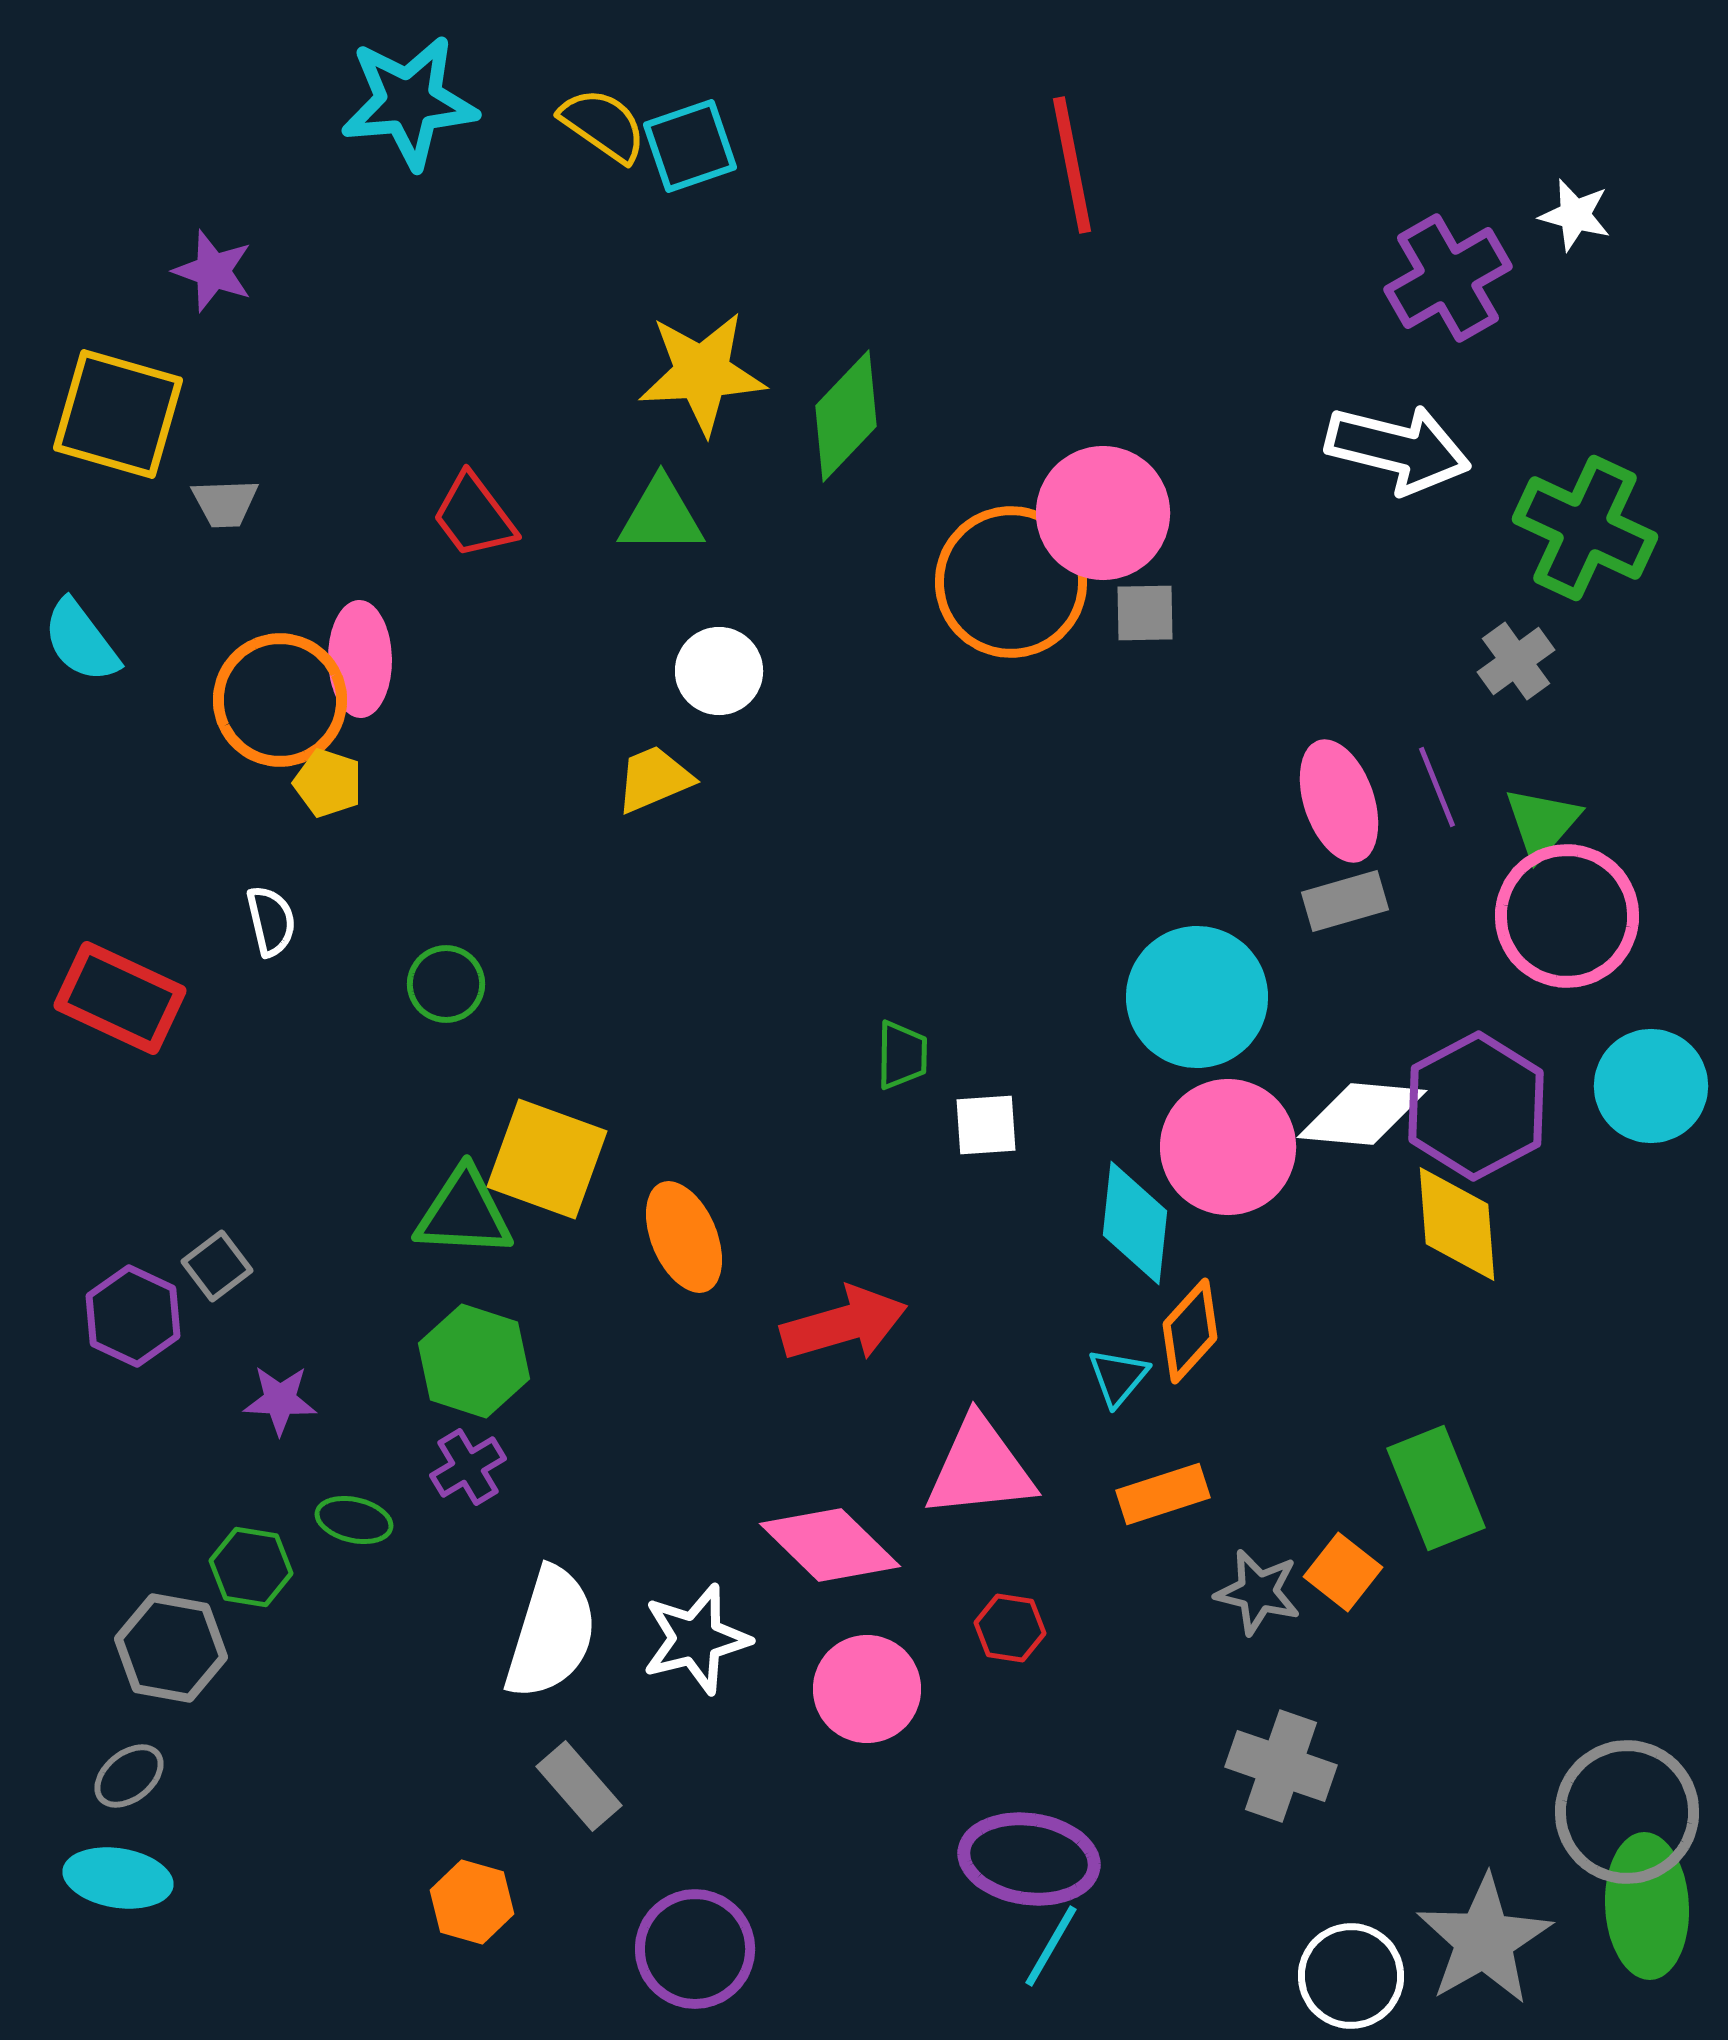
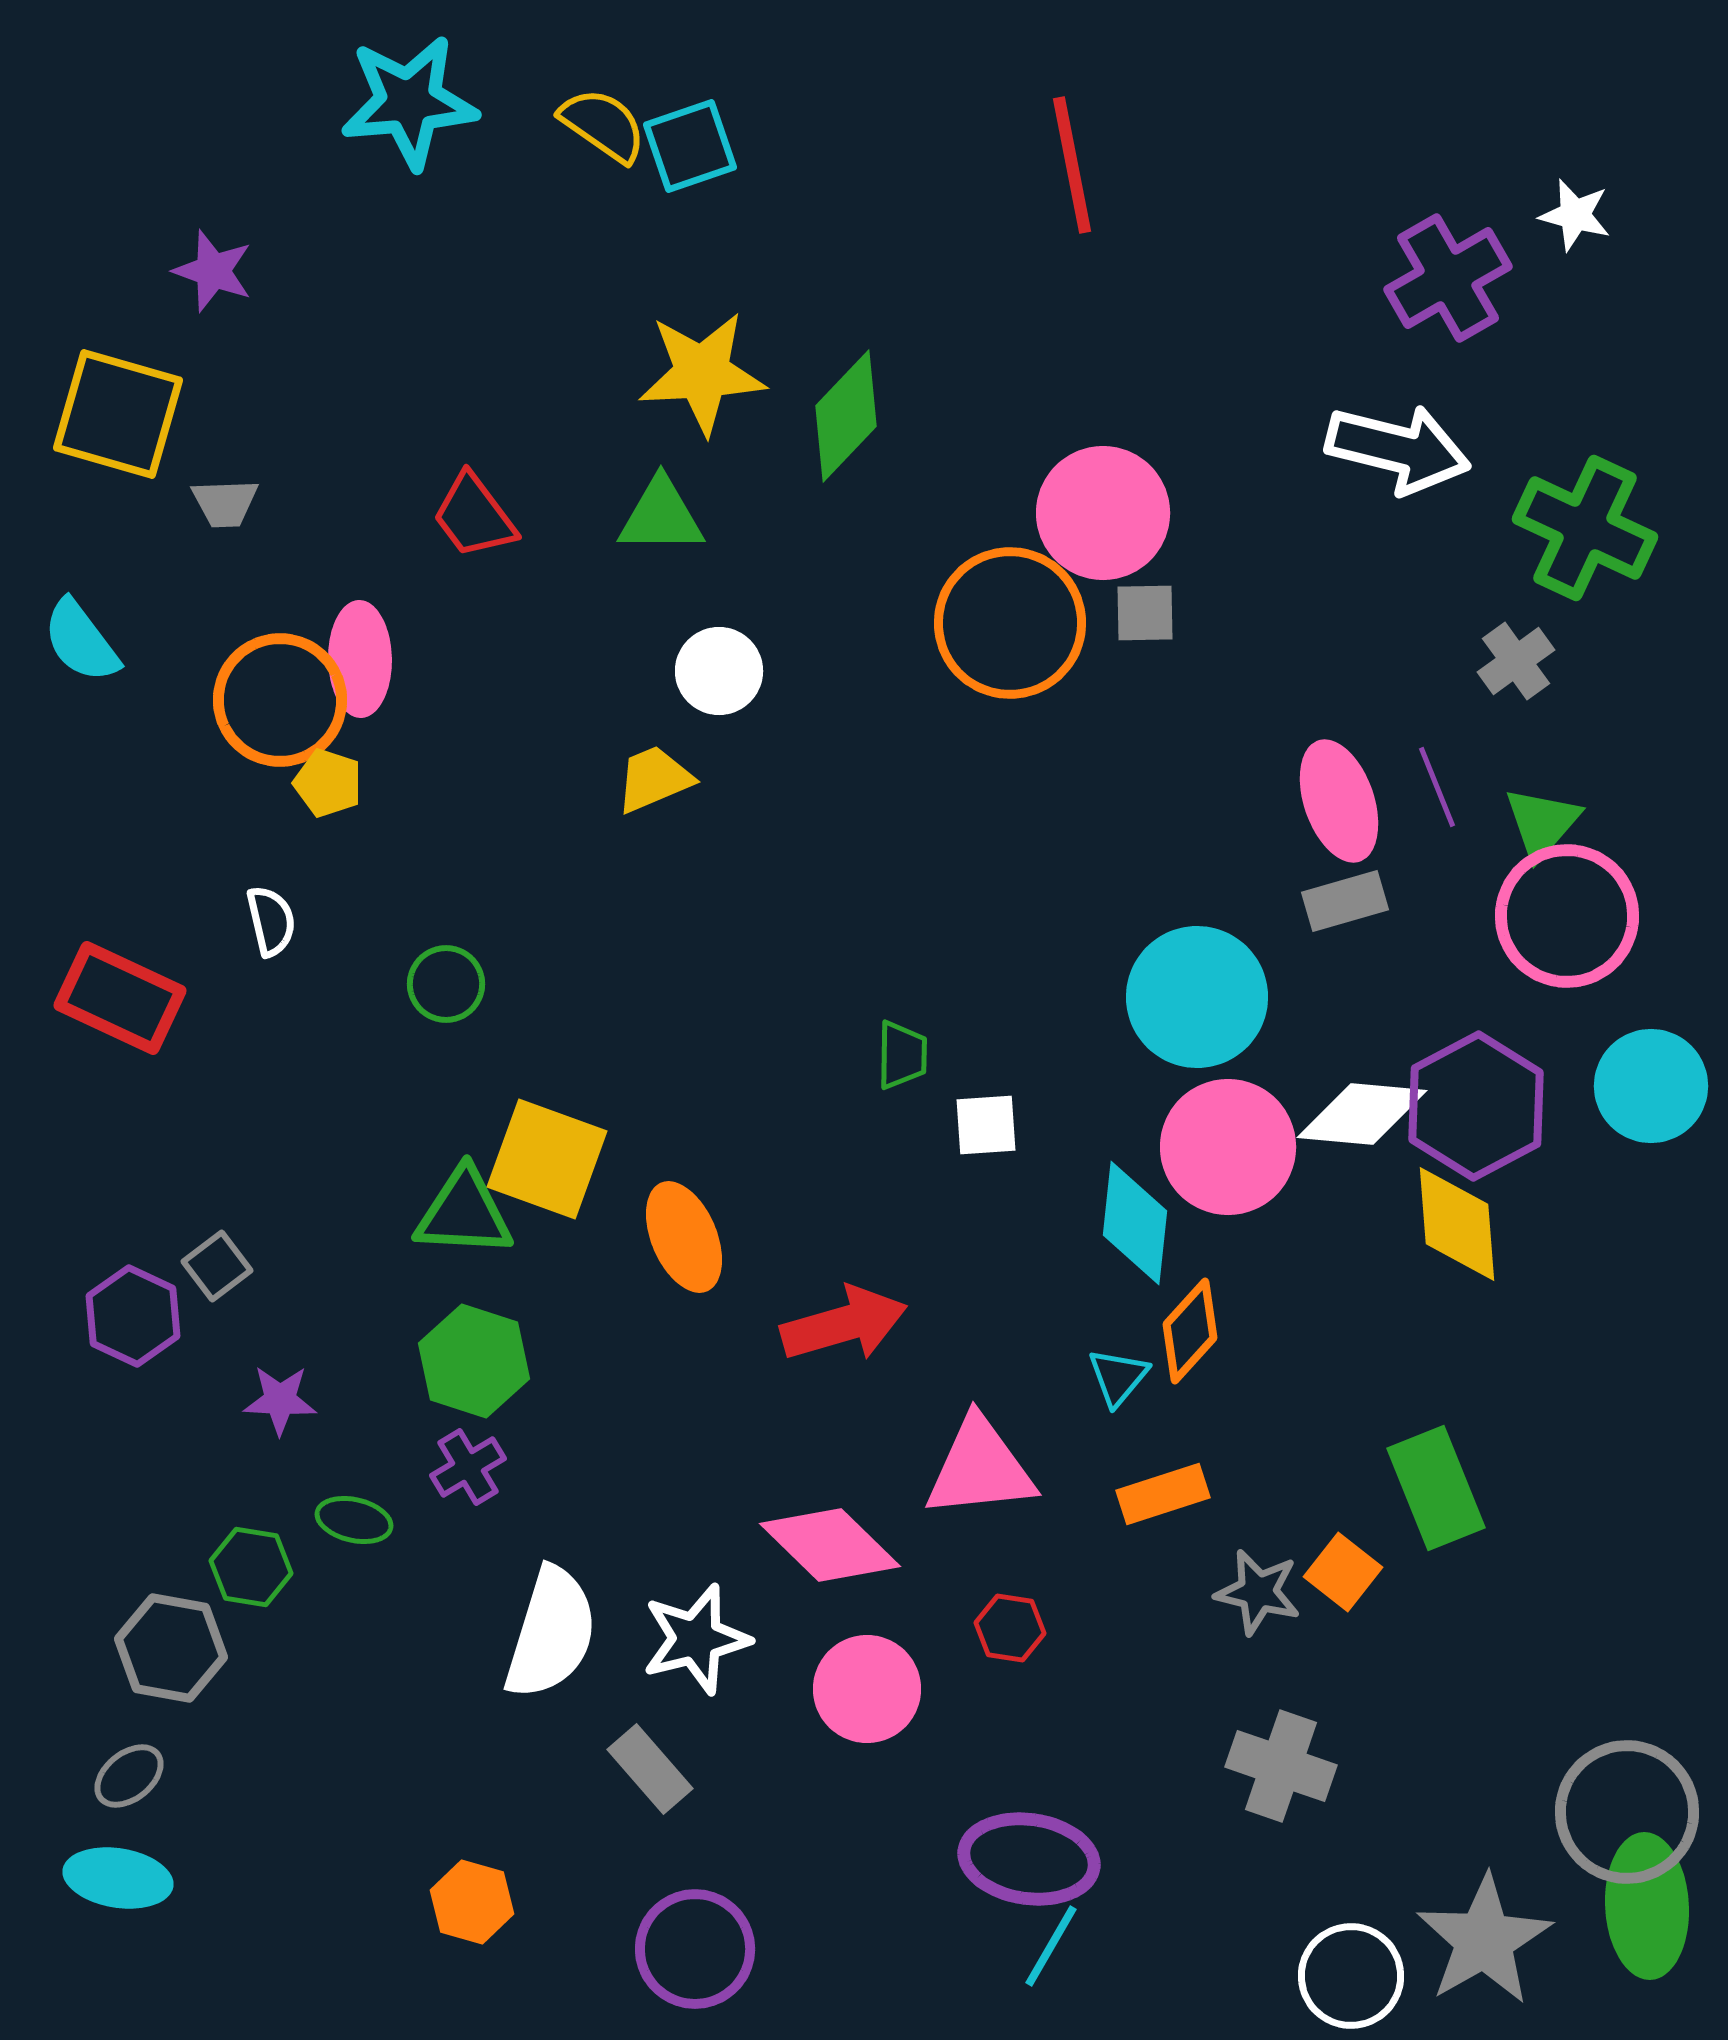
orange circle at (1011, 582): moved 1 px left, 41 px down
gray rectangle at (579, 1786): moved 71 px right, 17 px up
